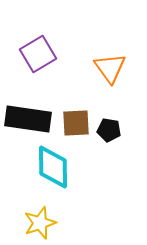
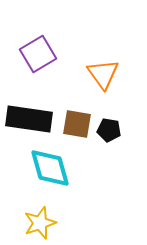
orange triangle: moved 7 px left, 6 px down
black rectangle: moved 1 px right
brown square: moved 1 px right, 1 px down; rotated 12 degrees clockwise
cyan diamond: moved 3 px left, 1 px down; rotated 15 degrees counterclockwise
